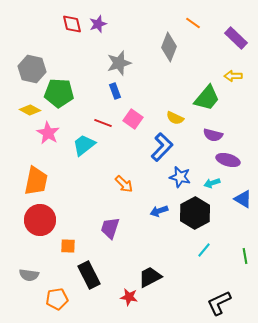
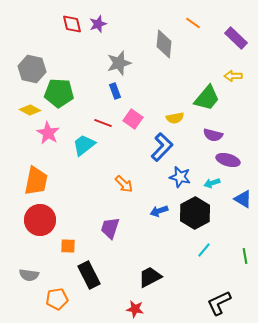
gray diamond: moved 5 px left, 3 px up; rotated 16 degrees counterclockwise
yellow semicircle: rotated 36 degrees counterclockwise
red star: moved 6 px right, 12 px down
